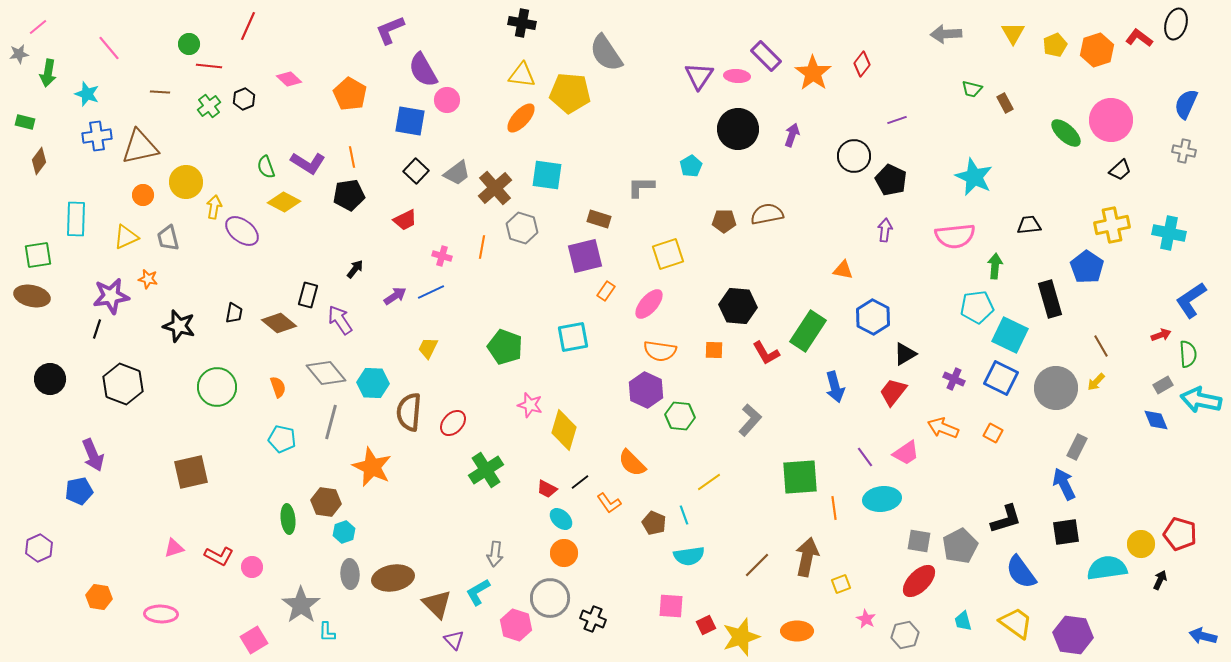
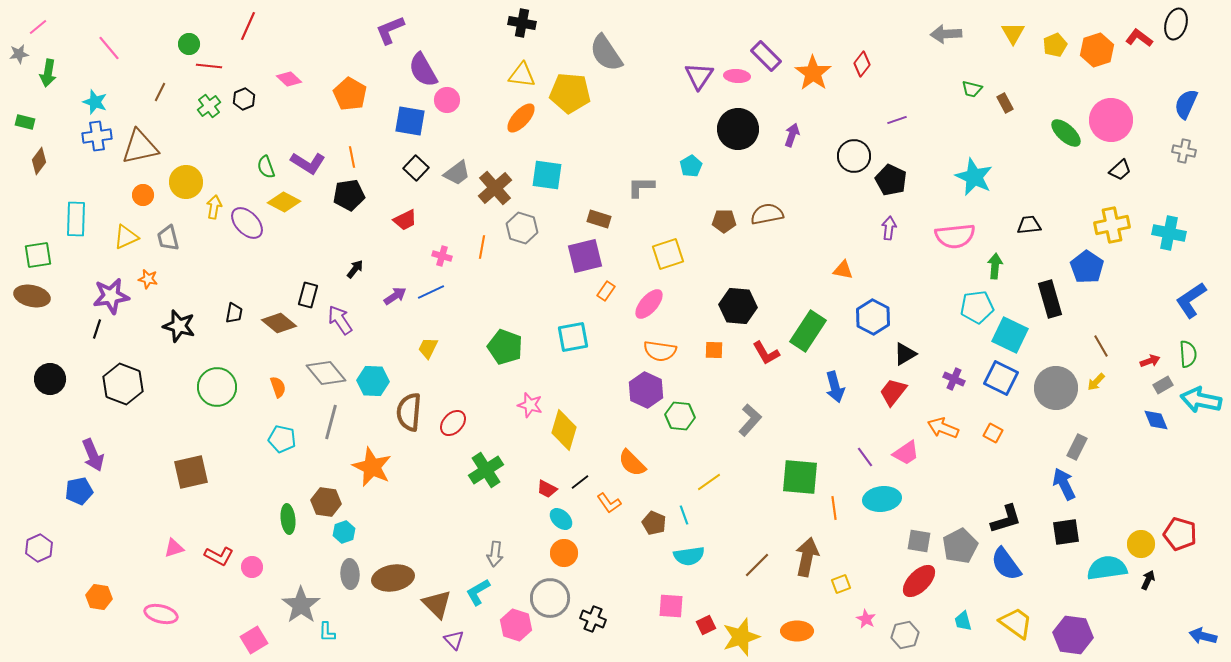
brown line at (160, 92): rotated 66 degrees counterclockwise
cyan star at (87, 94): moved 8 px right, 8 px down
black square at (416, 171): moved 3 px up
purple arrow at (885, 230): moved 4 px right, 2 px up
purple ellipse at (242, 231): moved 5 px right, 8 px up; rotated 8 degrees clockwise
red arrow at (1161, 335): moved 11 px left, 26 px down
cyan hexagon at (373, 383): moved 2 px up
green square at (800, 477): rotated 9 degrees clockwise
blue semicircle at (1021, 572): moved 15 px left, 8 px up
black arrow at (1160, 580): moved 12 px left
pink ellipse at (161, 614): rotated 12 degrees clockwise
